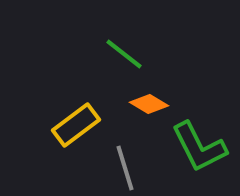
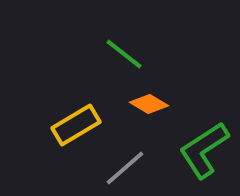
yellow rectangle: rotated 6 degrees clockwise
green L-shape: moved 5 px right, 3 px down; rotated 84 degrees clockwise
gray line: rotated 66 degrees clockwise
